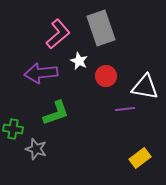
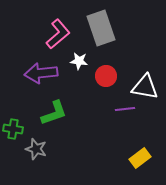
white star: rotated 18 degrees counterclockwise
green L-shape: moved 2 px left
